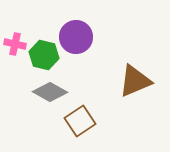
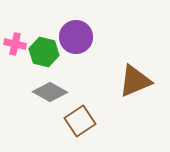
green hexagon: moved 3 px up
